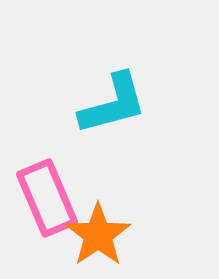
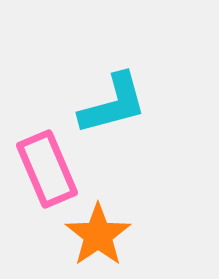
pink rectangle: moved 29 px up
